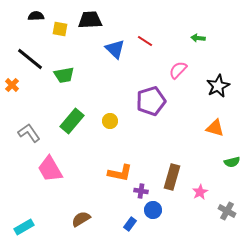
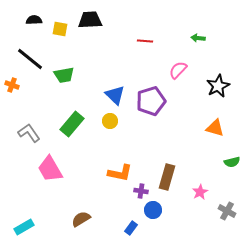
black semicircle: moved 2 px left, 4 px down
red line: rotated 28 degrees counterclockwise
blue triangle: moved 46 px down
orange cross: rotated 24 degrees counterclockwise
green rectangle: moved 3 px down
brown rectangle: moved 5 px left
blue rectangle: moved 1 px right, 4 px down
